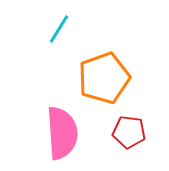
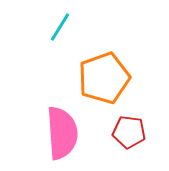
cyan line: moved 1 px right, 2 px up
